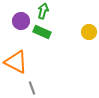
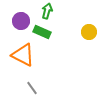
green arrow: moved 4 px right
orange triangle: moved 7 px right, 7 px up
gray line: rotated 16 degrees counterclockwise
